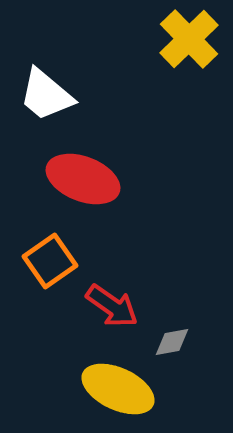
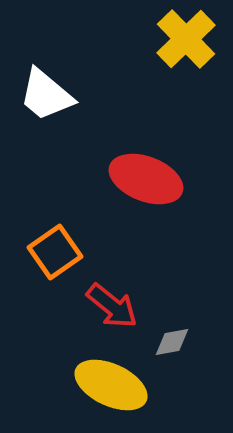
yellow cross: moved 3 px left
red ellipse: moved 63 px right
orange square: moved 5 px right, 9 px up
red arrow: rotated 4 degrees clockwise
yellow ellipse: moved 7 px left, 4 px up
